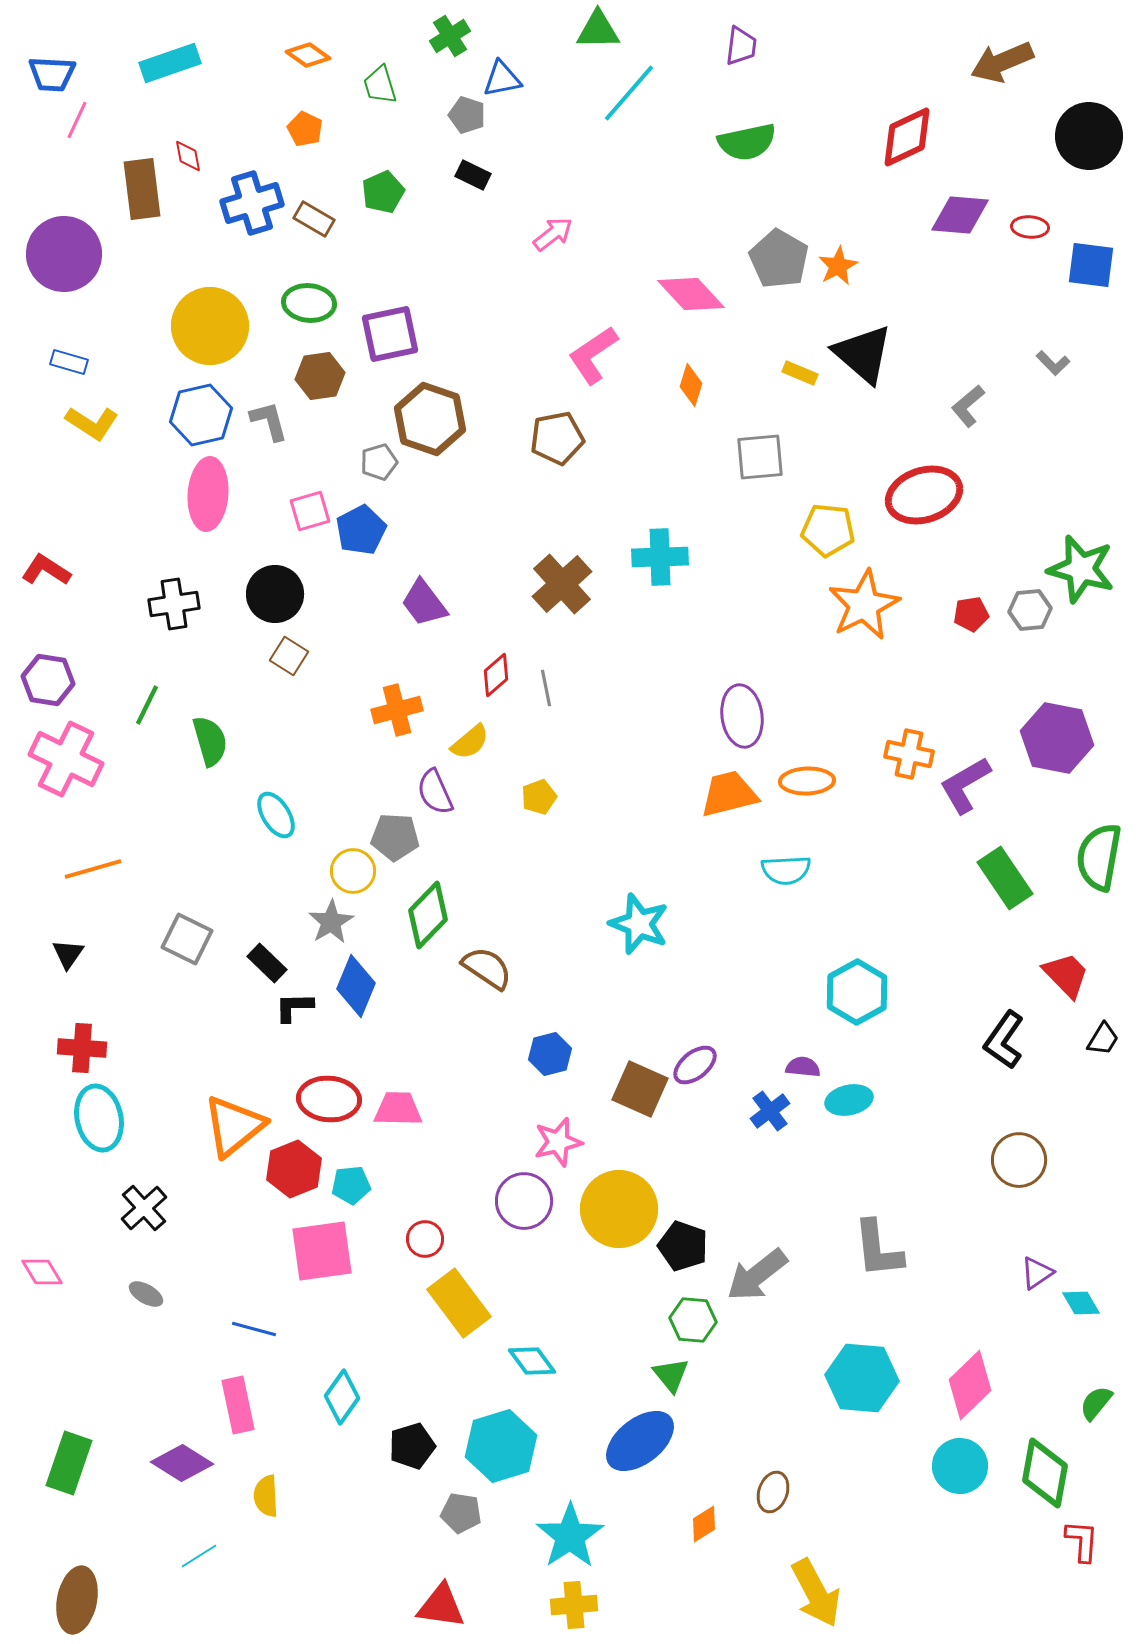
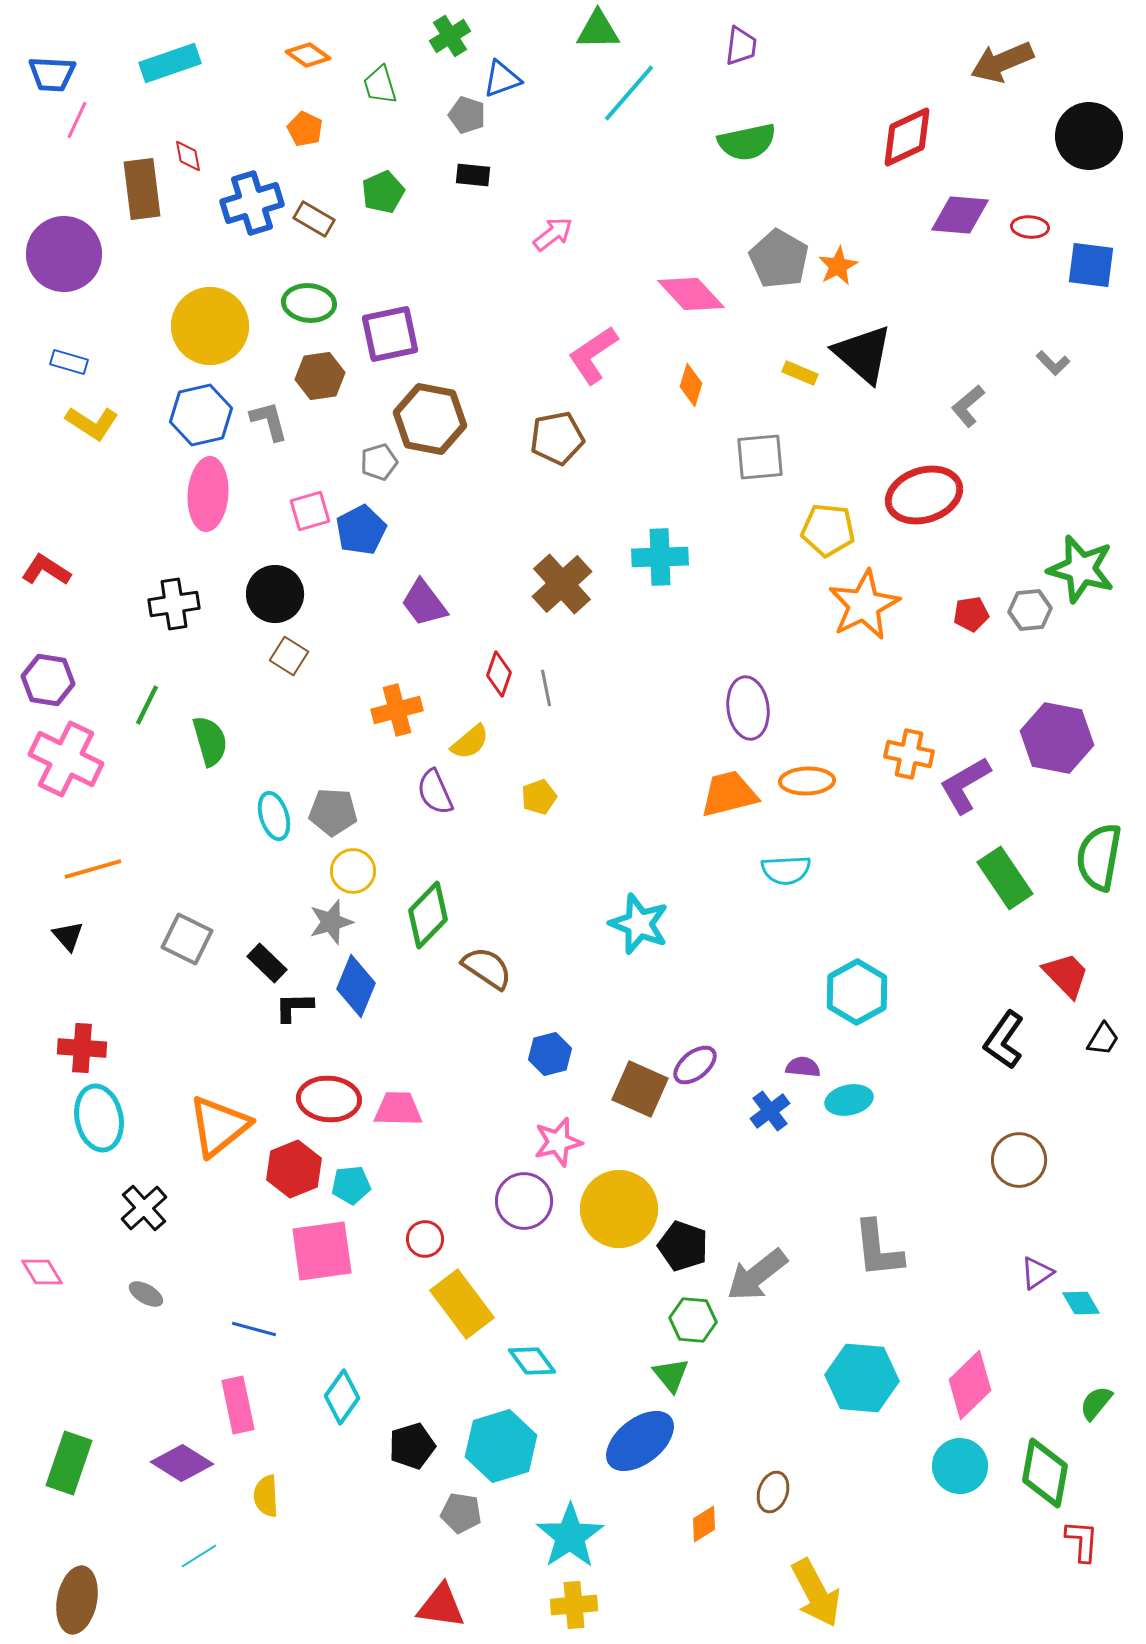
blue triangle at (502, 79): rotated 9 degrees counterclockwise
black rectangle at (473, 175): rotated 20 degrees counterclockwise
brown hexagon at (430, 419): rotated 8 degrees counterclockwise
red diamond at (496, 675): moved 3 px right, 1 px up; rotated 30 degrees counterclockwise
purple ellipse at (742, 716): moved 6 px right, 8 px up
cyan ellipse at (276, 815): moved 2 px left, 1 px down; rotated 15 degrees clockwise
gray pentagon at (395, 837): moved 62 px left, 25 px up
gray star at (331, 922): rotated 15 degrees clockwise
black triangle at (68, 954): moved 18 px up; rotated 16 degrees counterclockwise
orange triangle at (234, 1126): moved 15 px left
yellow rectangle at (459, 1303): moved 3 px right, 1 px down
